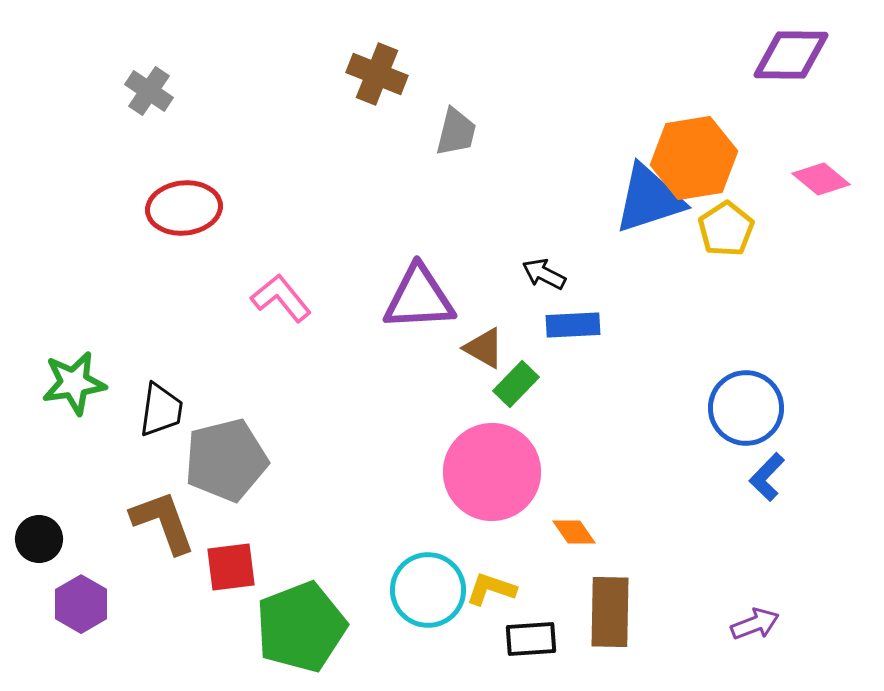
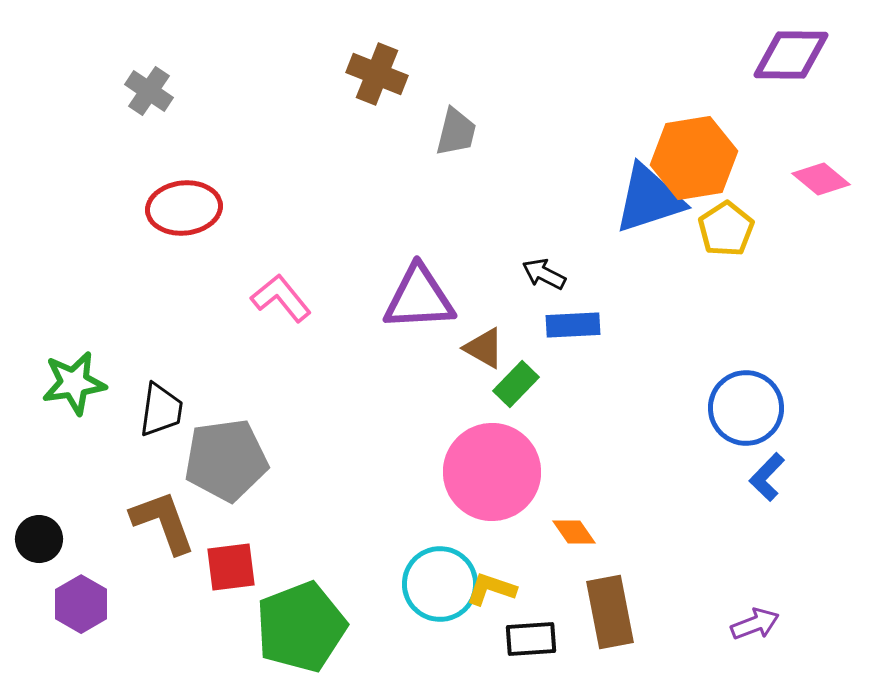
gray pentagon: rotated 6 degrees clockwise
cyan circle: moved 12 px right, 6 px up
brown rectangle: rotated 12 degrees counterclockwise
